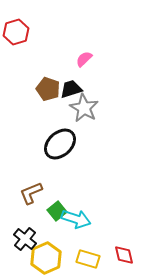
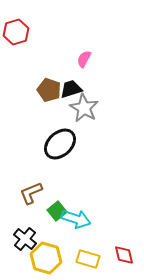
pink semicircle: rotated 18 degrees counterclockwise
brown pentagon: moved 1 px right, 1 px down
yellow hexagon: rotated 20 degrees counterclockwise
